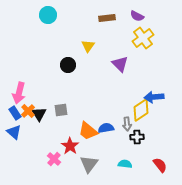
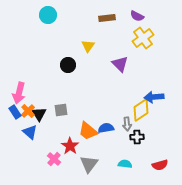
blue rectangle: moved 1 px up
blue triangle: moved 16 px right
red semicircle: rotated 112 degrees clockwise
